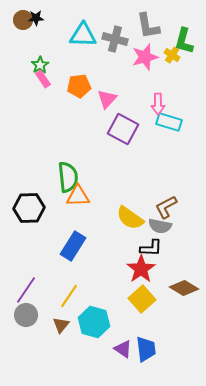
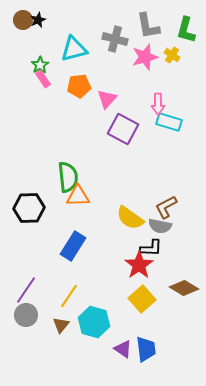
black star: moved 2 px right, 2 px down; rotated 21 degrees counterclockwise
cyan triangle: moved 9 px left, 14 px down; rotated 16 degrees counterclockwise
green L-shape: moved 2 px right, 11 px up
red star: moved 2 px left, 4 px up
